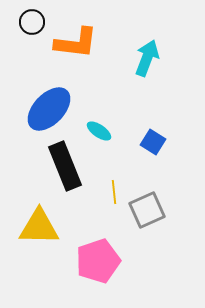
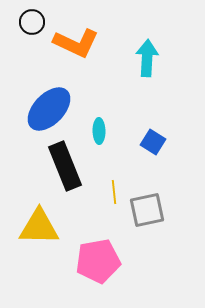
orange L-shape: rotated 18 degrees clockwise
cyan arrow: rotated 18 degrees counterclockwise
cyan ellipse: rotated 55 degrees clockwise
gray square: rotated 12 degrees clockwise
pink pentagon: rotated 9 degrees clockwise
